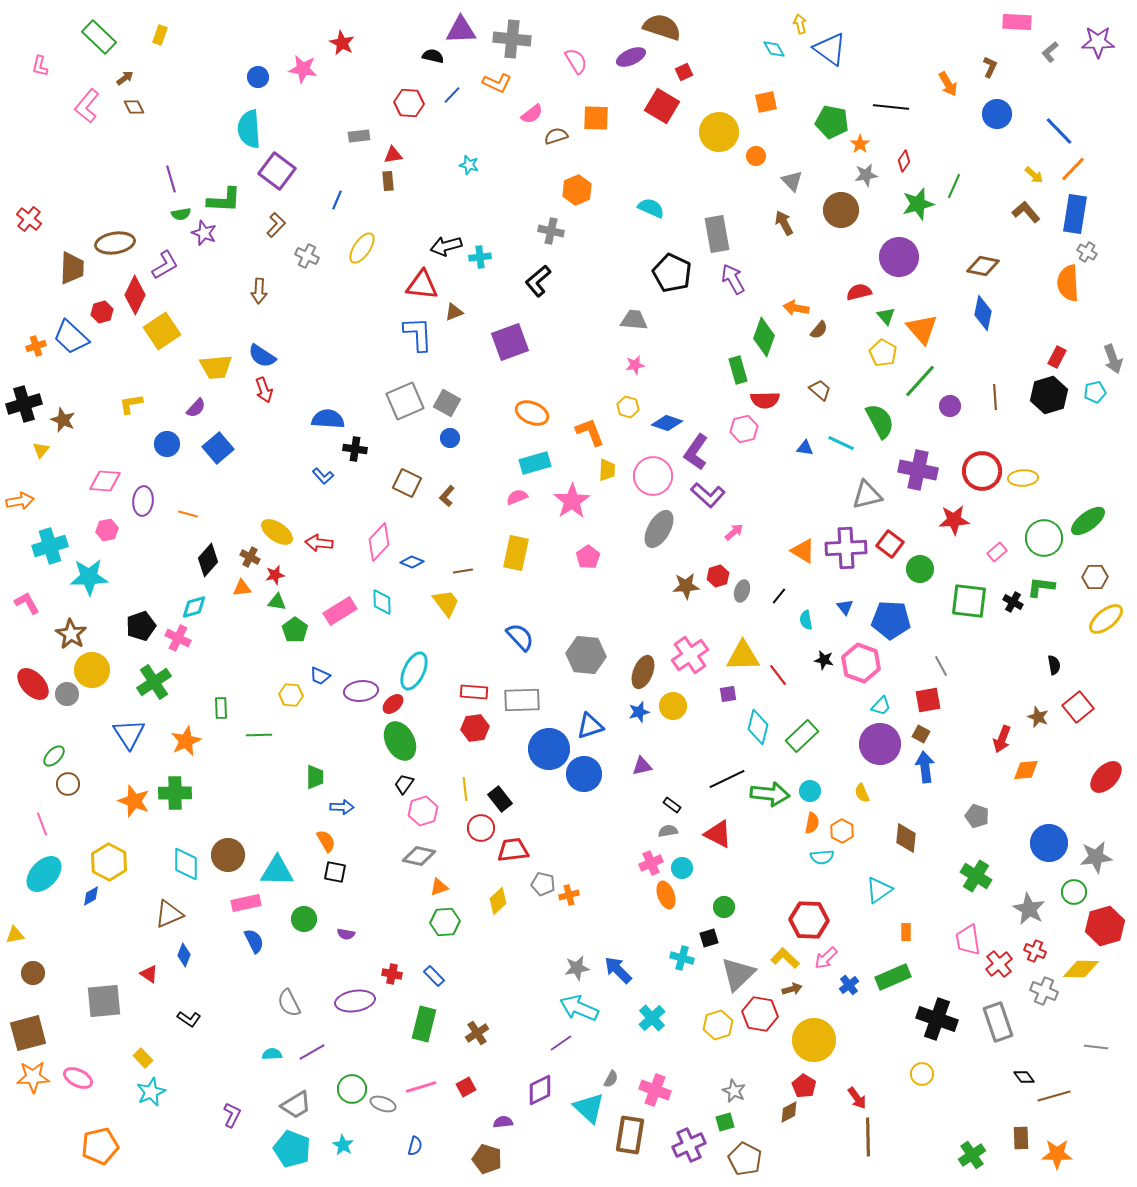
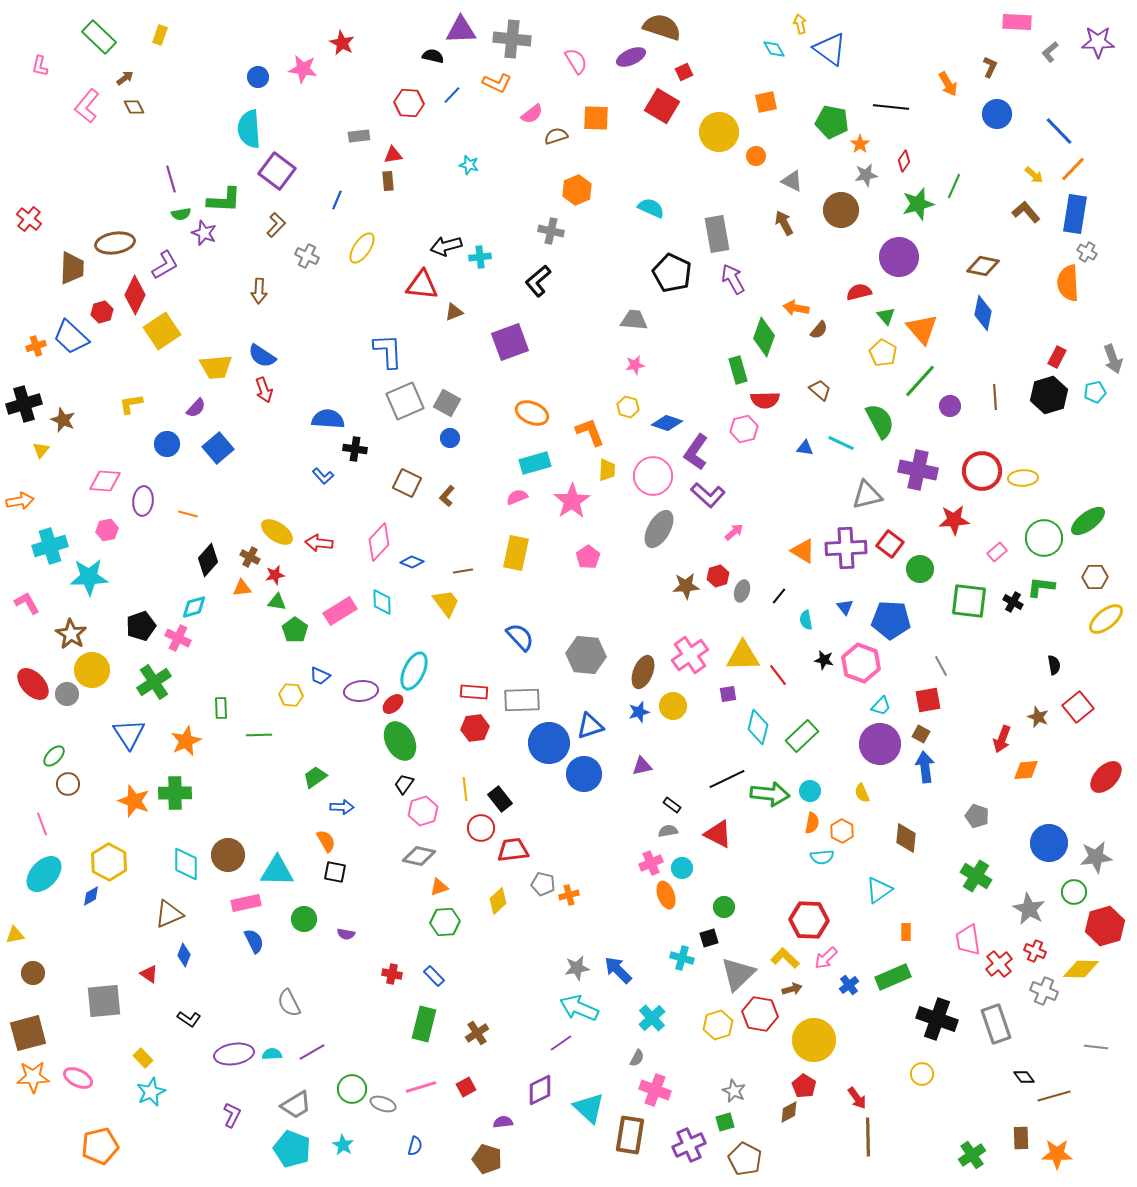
gray triangle at (792, 181): rotated 20 degrees counterclockwise
blue L-shape at (418, 334): moved 30 px left, 17 px down
blue circle at (549, 749): moved 6 px up
green trapezoid at (315, 777): rotated 125 degrees counterclockwise
purple ellipse at (355, 1001): moved 121 px left, 53 px down
gray rectangle at (998, 1022): moved 2 px left, 2 px down
gray semicircle at (611, 1079): moved 26 px right, 21 px up
